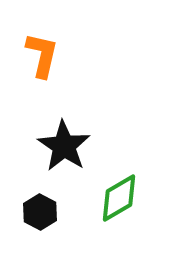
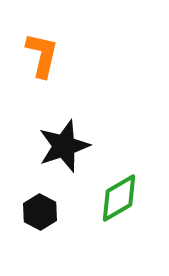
black star: rotated 20 degrees clockwise
